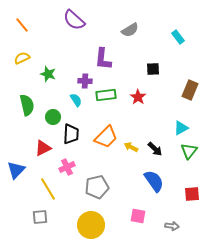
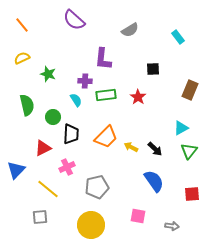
yellow line: rotated 20 degrees counterclockwise
